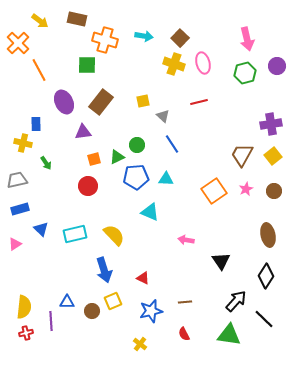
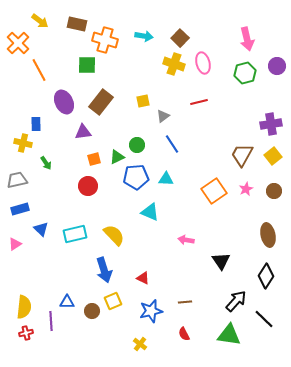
brown rectangle at (77, 19): moved 5 px down
gray triangle at (163, 116): rotated 40 degrees clockwise
